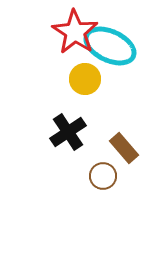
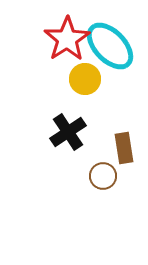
red star: moved 8 px left, 7 px down; rotated 6 degrees clockwise
cyan ellipse: rotated 21 degrees clockwise
brown rectangle: rotated 32 degrees clockwise
